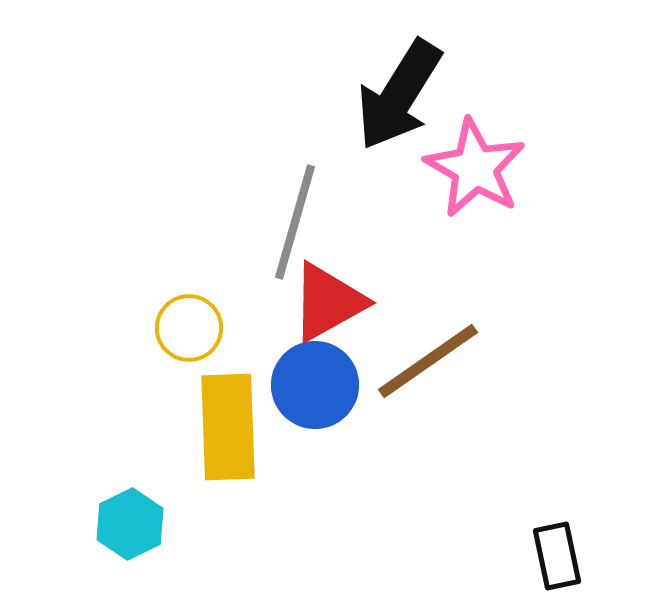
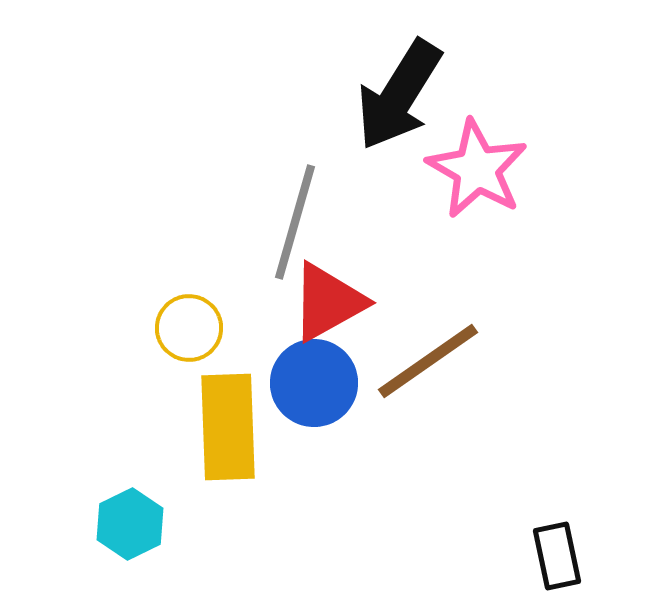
pink star: moved 2 px right, 1 px down
blue circle: moved 1 px left, 2 px up
